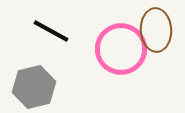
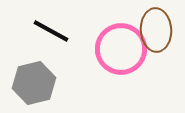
gray hexagon: moved 4 px up
